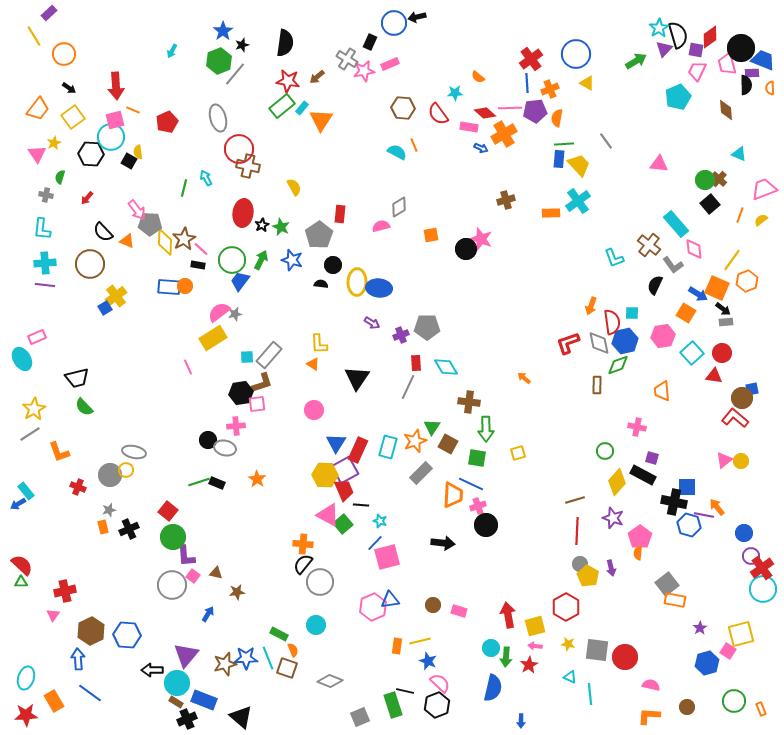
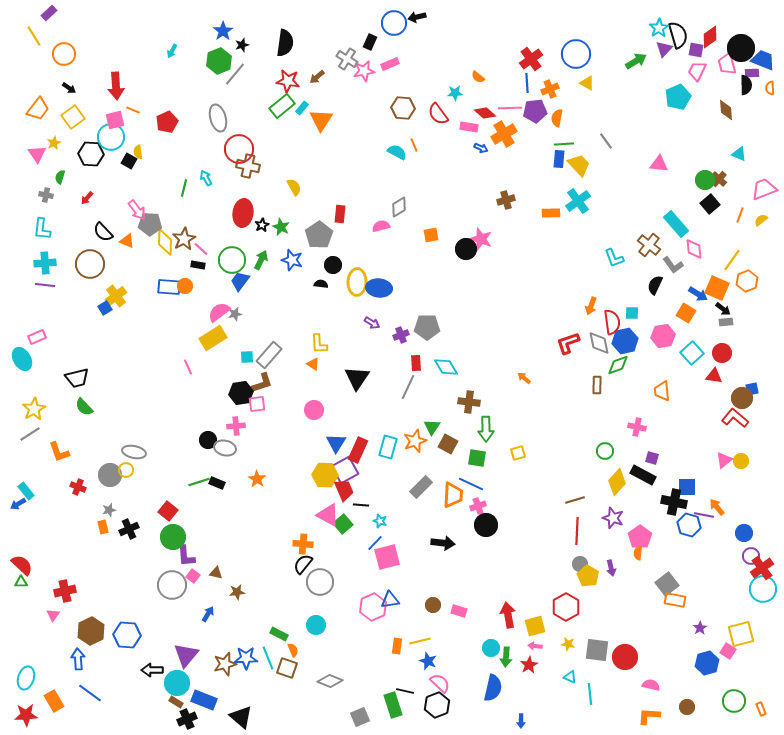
gray rectangle at (421, 473): moved 14 px down
